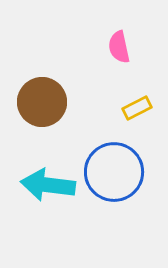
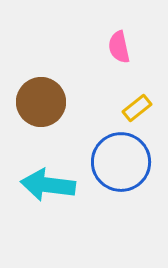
brown circle: moved 1 px left
yellow rectangle: rotated 12 degrees counterclockwise
blue circle: moved 7 px right, 10 px up
